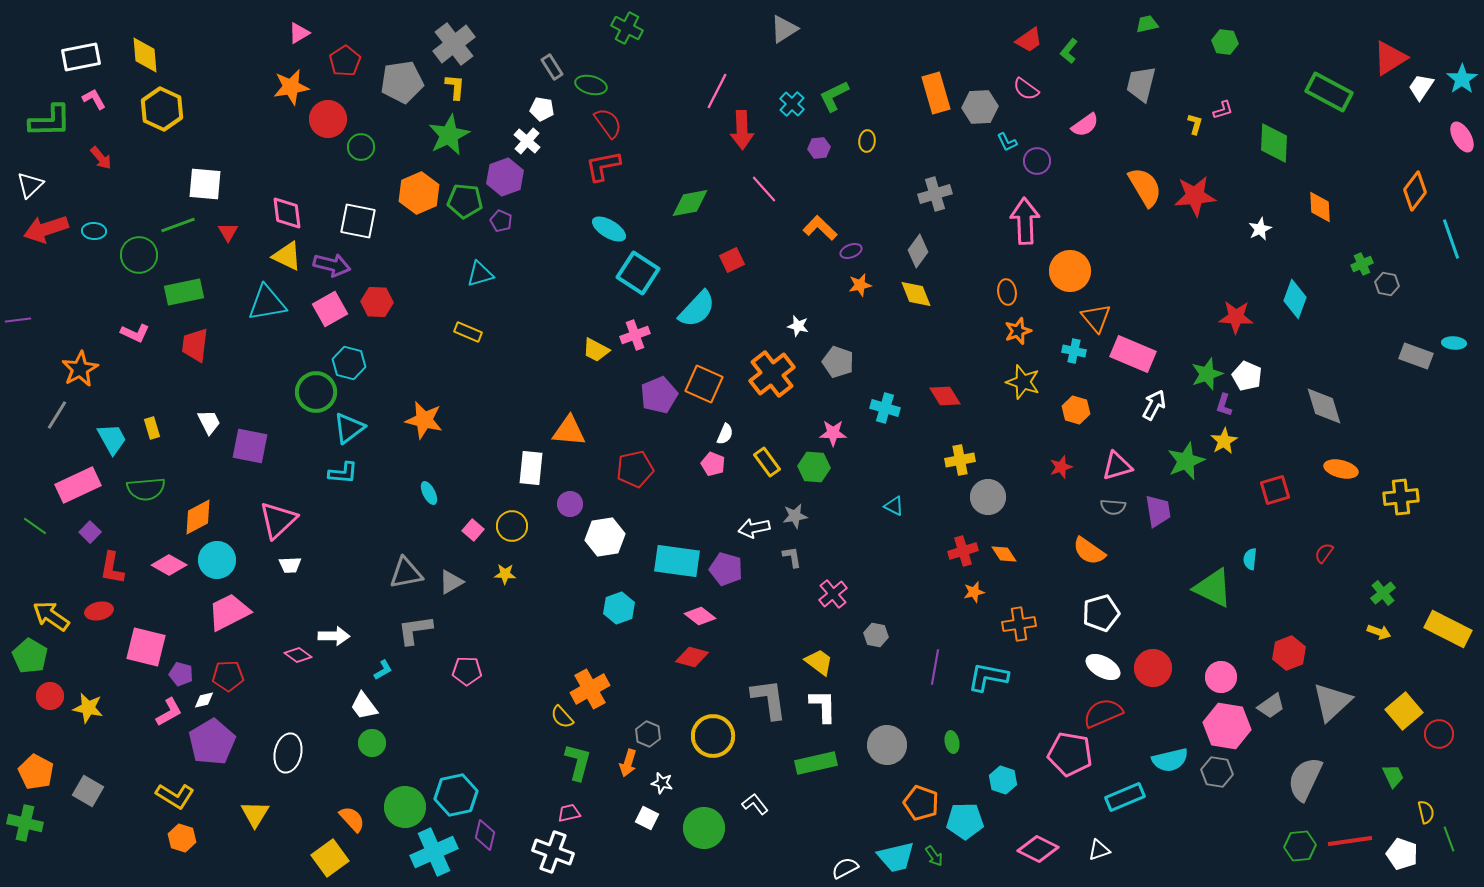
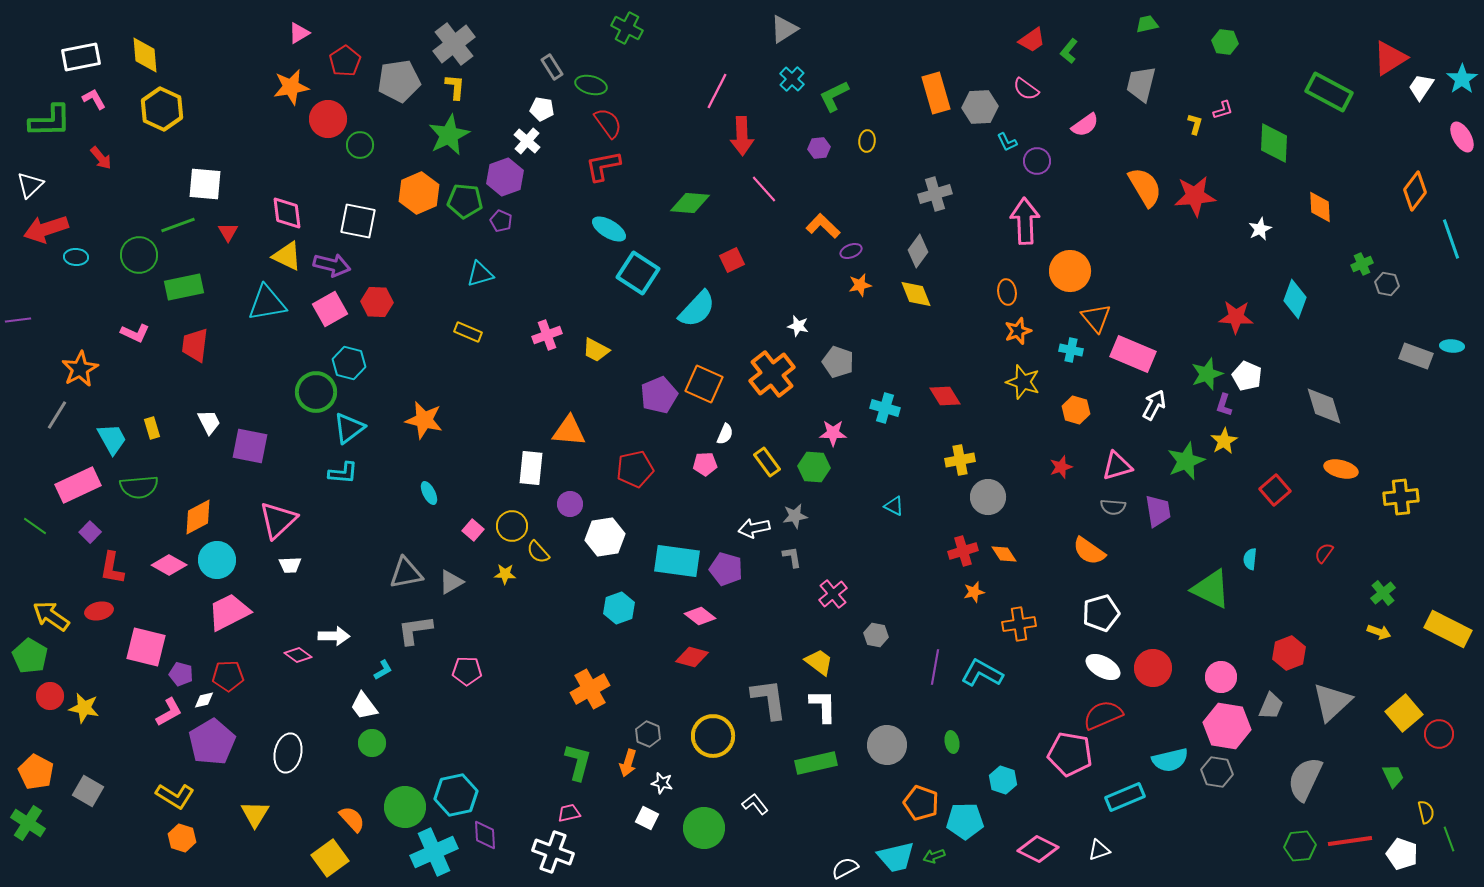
red trapezoid at (1029, 40): moved 3 px right
gray pentagon at (402, 82): moved 3 px left, 1 px up
cyan cross at (792, 104): moved 25 px up
red arrow at (742, 130): moved 6 px down
green circle at (361, 147): moved 1 px left, 2 px up
green diamond at (690, 203): rotated 15 degrees clockwise
orange L-shape at (820, 228): moved 3 px right, 2 px up
cyan ellipse at (94, 231): moved 18 px left, 26 px down
green rectangle at (184, 292): moved 5 px up
pink cross at (635, 335): moved 88 px left
cyan ellipse at (1454, 343): moved 2 px left, 3 px down
cyan cross at (1074, 351): moved 3 px left, 1 px up
pink pentagon at (713, 464): moved 8 px left; rotated 25 degrees counterclockwise
green semicircle at (146, 489): moved 7 px left, 2 px up
red square at (1275, 490): rotated 24 degrees counterclockwise
green triangle at (1213, 588): moved 2 px left, 1 px down
cyan L-shape at (988, 677): moved 6 px left, 4 px up; rotated 18 degrees clockwise
gray trapezoid at (1271, 706): rotated 32 degrees counterclockwise
yellow star at (88, 708): moved 4 px left
yellow square at (1404, 711): moved 2 px down
red semicircle at (1103, 713): moved 2 px down
yellow semicircle at (562, 717): moved 24 px left, 165 px up
green cross at (25, 823): moved 3 px right; rotated 20 degrees clockwise
purple diamond at (485, 835): rotated 16 degrees counterclockwise
green arrow at (934, 856): rotated 105 degrees clockwise
